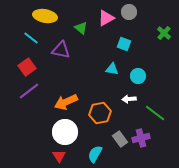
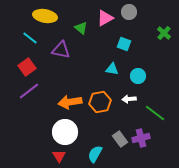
pink triangle: moved 1 px left
cyan line: moved 1 px left
orange arrow: moved 4 px right; rotated 15 degrees clockwise
orange hexagon: moved 11 px up
